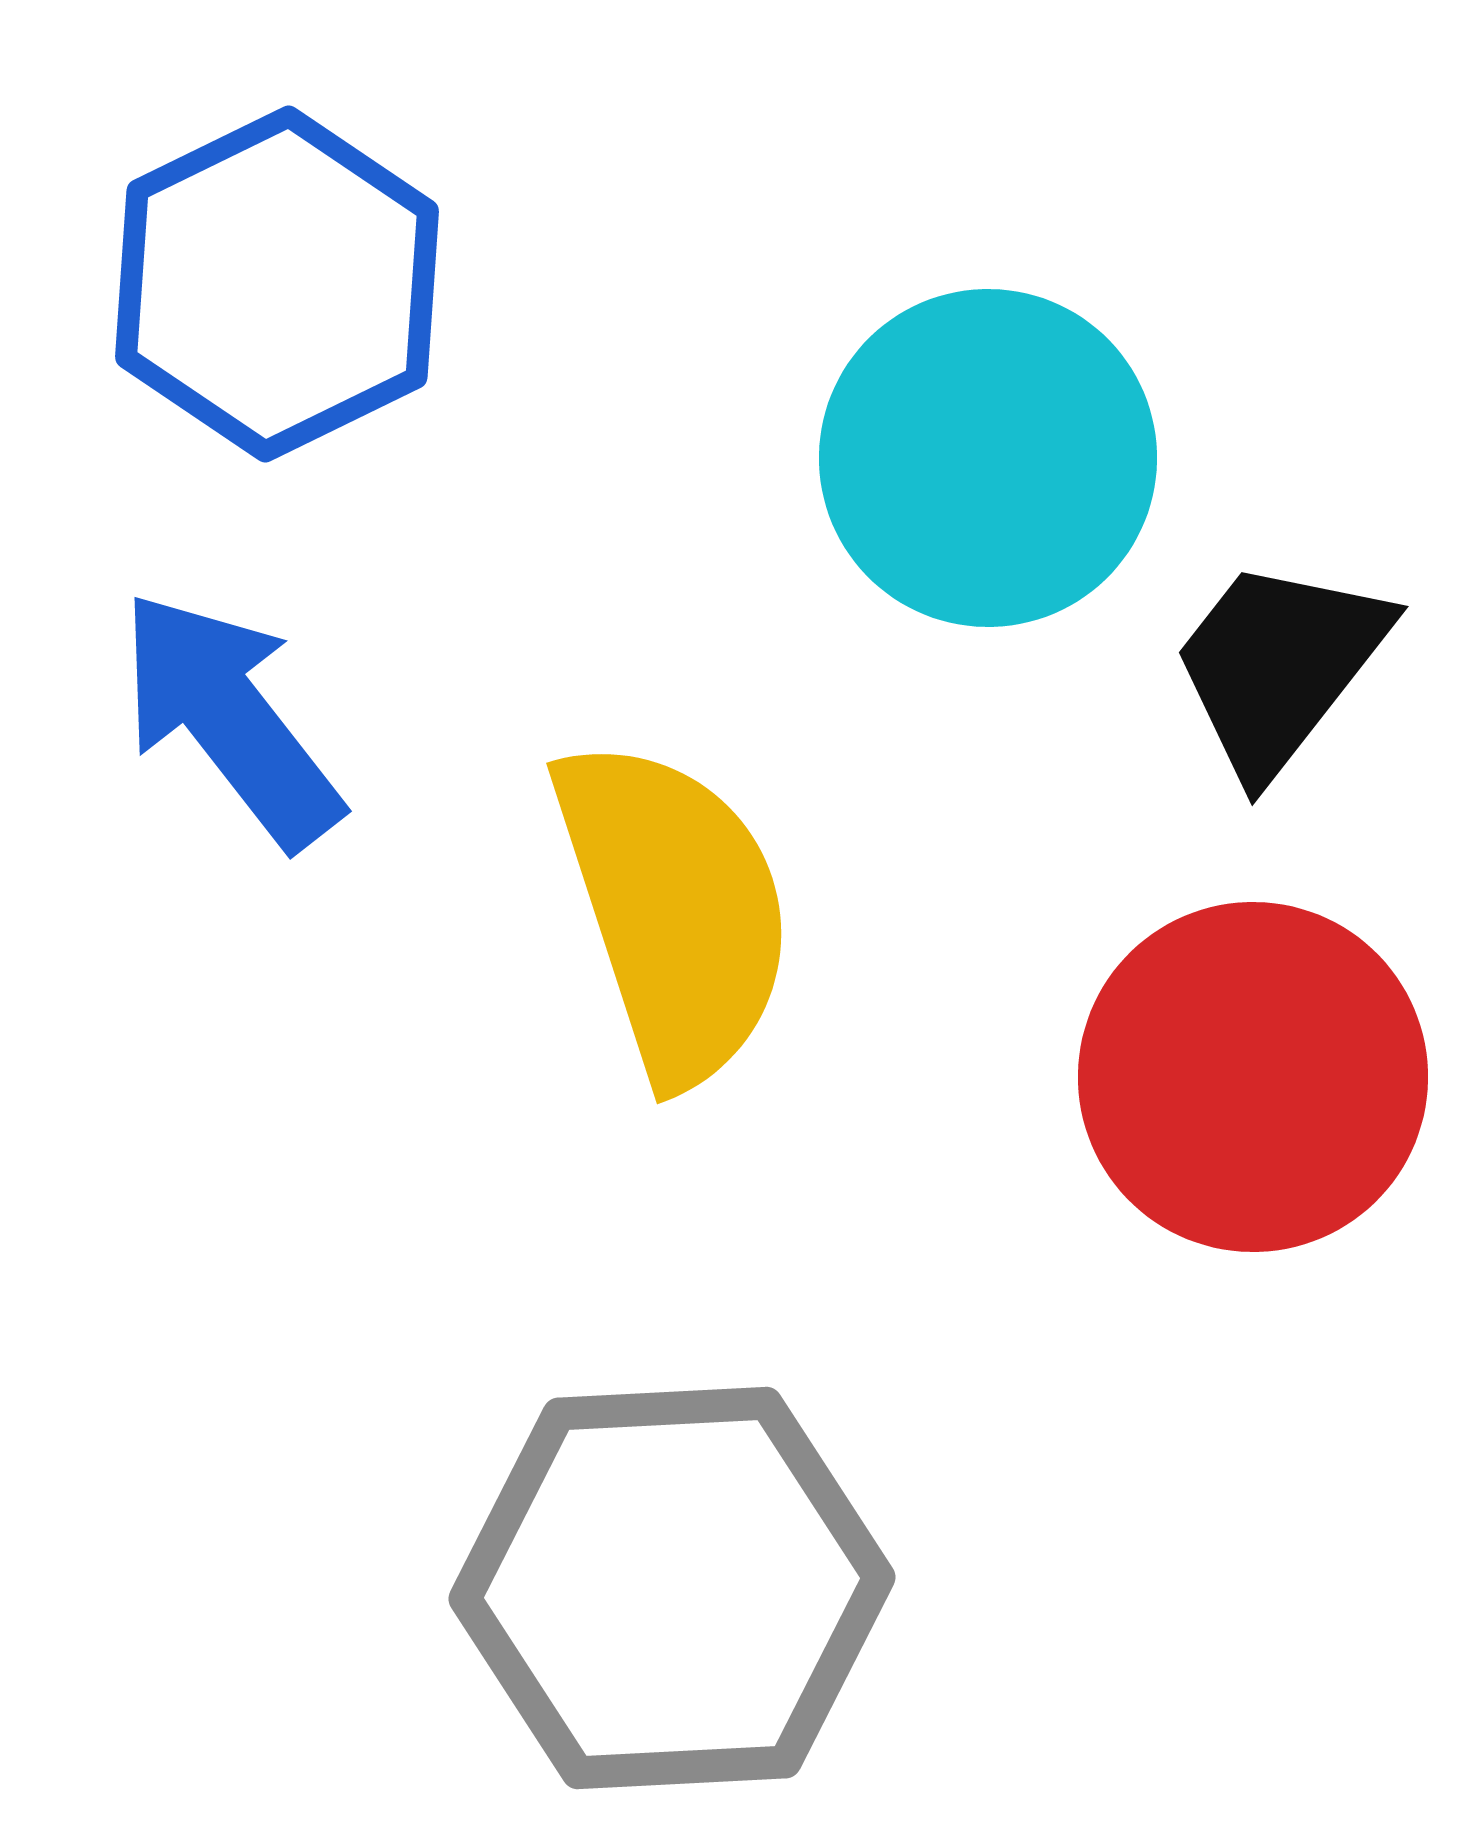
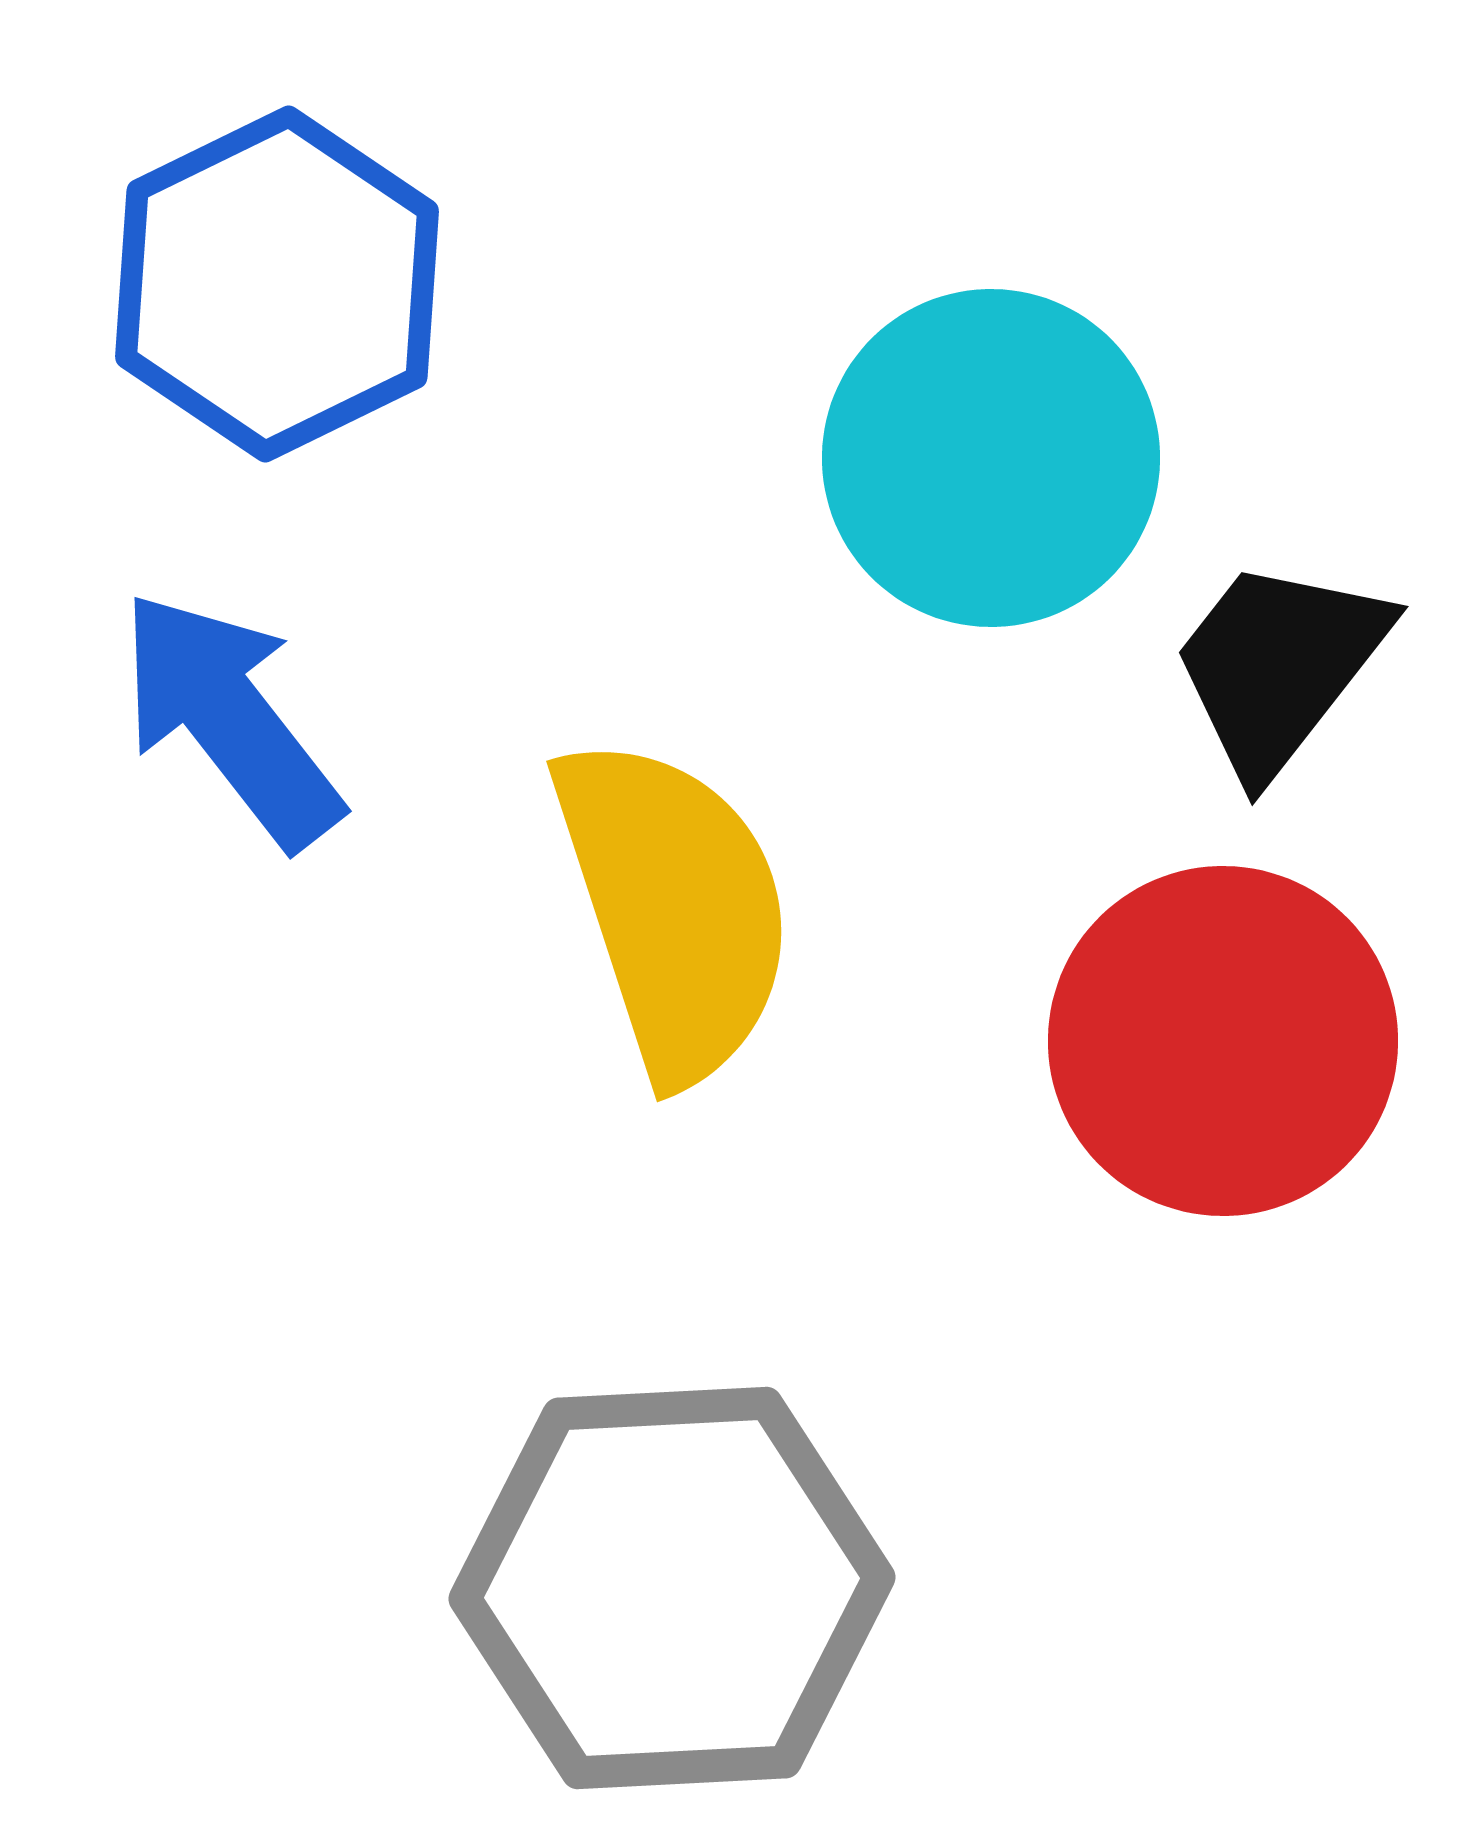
cyan circle: moved 3 px right
yellow semicircle: moved 2 px up
red circle: moved 30 px left, 36 px up
